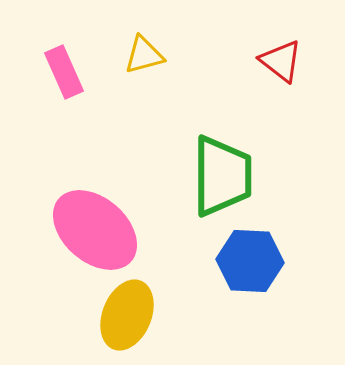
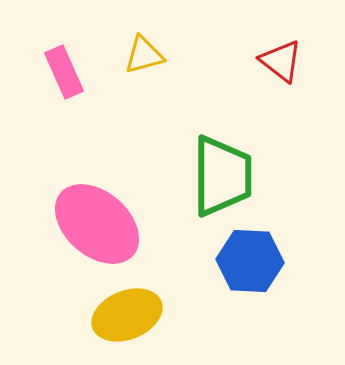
pink ellipse: moved 2 px right, 6 px up
yellow ellipse: rotated 46 degrees clockwise
